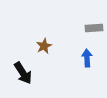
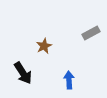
gray rectangle: moved 3 px left, 5 px down; rotated 24 degrees counterclockwise
blue arrow: moved 18 px left, 22 px down
